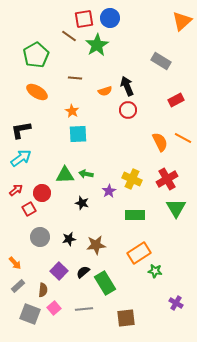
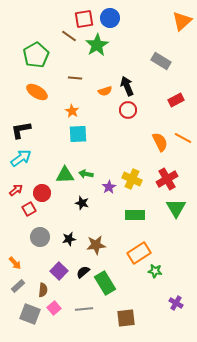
purple star at (109, 191): moved 4 px up
